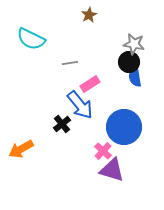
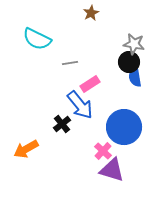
brown star: moved 2 px right, 2 px up
cyan semicircle: moved 6 px right
orange arrow: moved 5 px right
